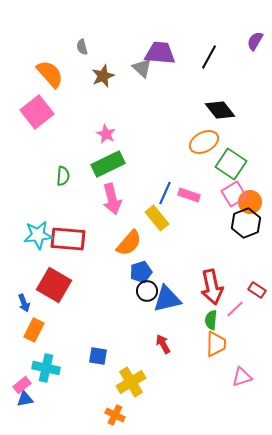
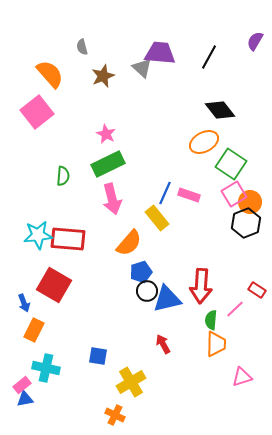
red arrow at (212, 287): moved 11 px left, 1 px up; rotated 16 degrees clockwise
